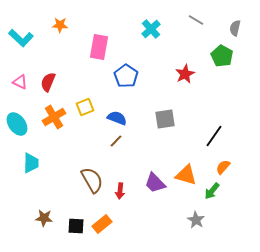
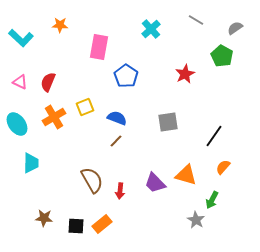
gray semicircle: rotated 42 degrees clockwise
gray square: moved 3 px right, 3 px down
green arrow: moved 9 px down; rotated 12 degrees counterclockwise
